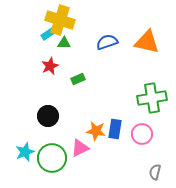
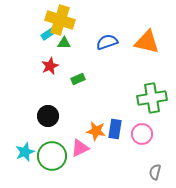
green circle: moved 2 px up
